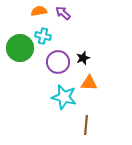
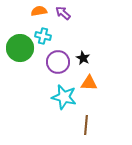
black star: rotated 24 degrees counterclockwise
